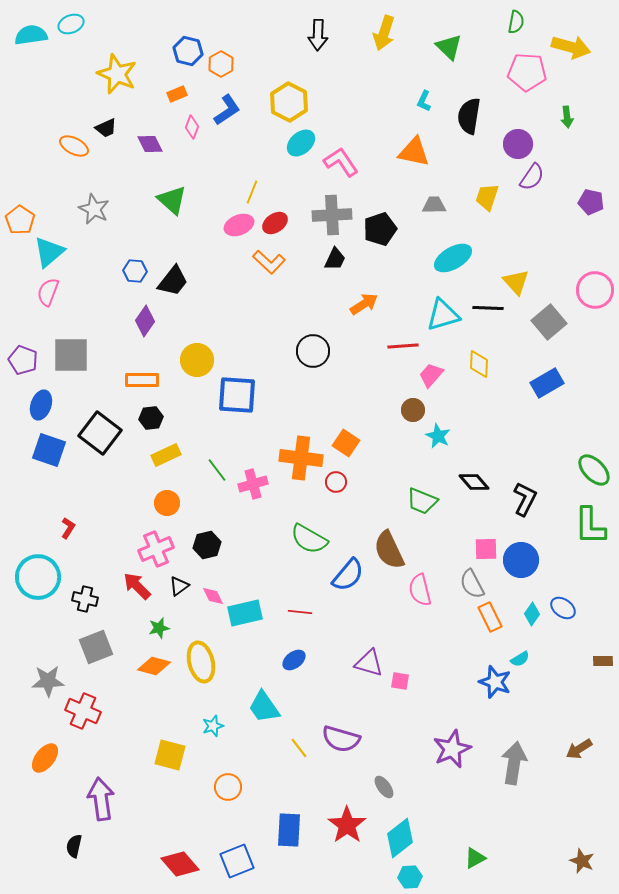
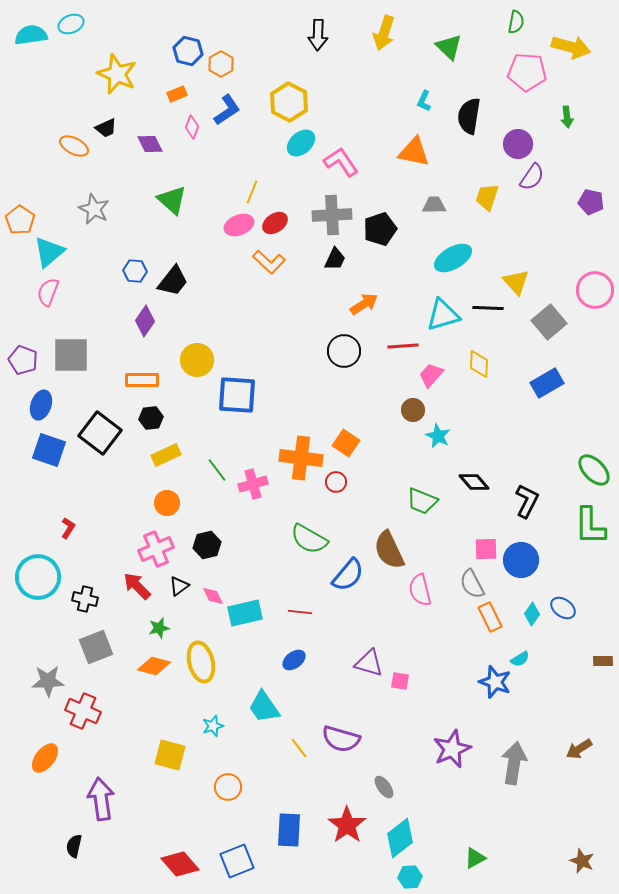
black circle at (313, 351): moved 31 px right
black L-shape at (525, 499): moved 2 px right, 2 px down
